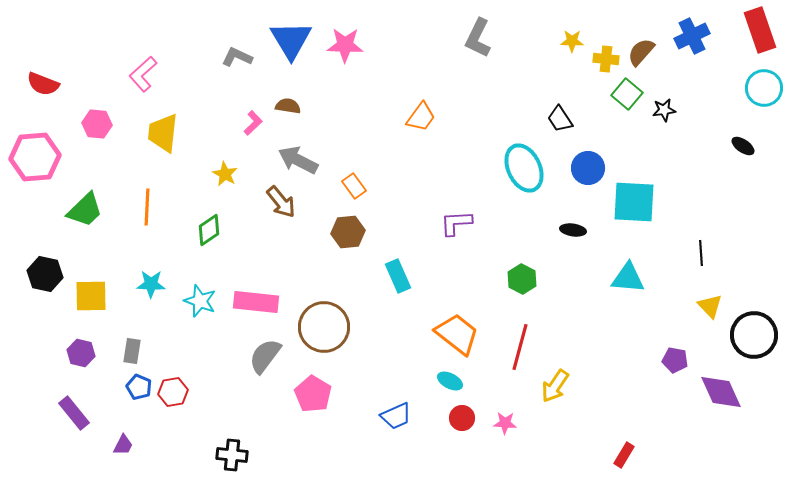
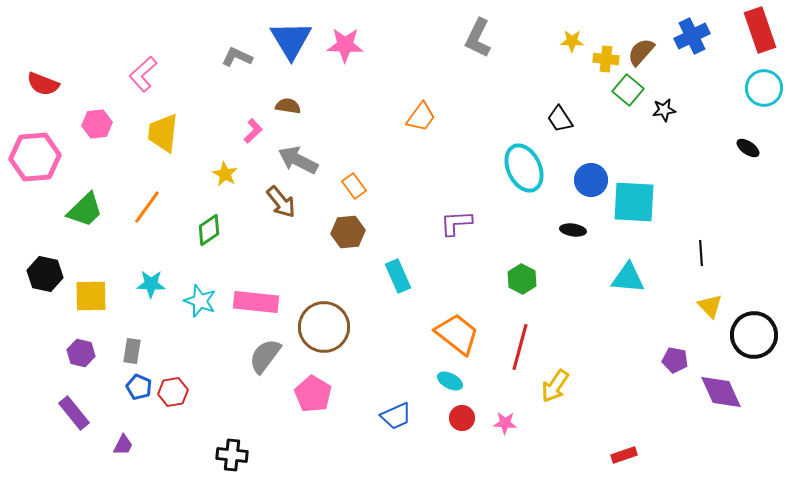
green square at (627, 94): moved 1 px right, 4 px up
pink L-shape at (253, 123): moved 8 px down
pink hexagon at (97, 124): rotated 12 degrees counterclockwise
black ellipse at (743, 146): moved 5 px right, 2 px down
blue circle at (588, 168): moved 3 px right, 12 px down
orange line at (147, 207): rotated 33 degrees clockwise
red rectangle at (624, 455): rotated 40 degrees clockwise
